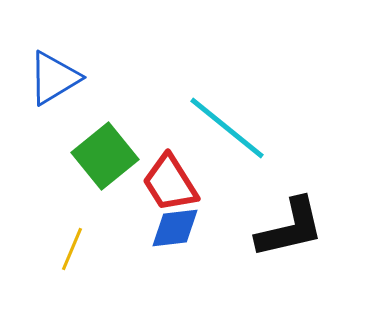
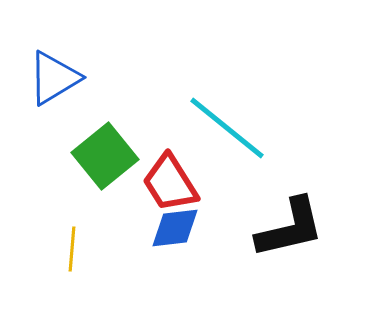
yellow line: rotated 18 degrees counterclockwise
